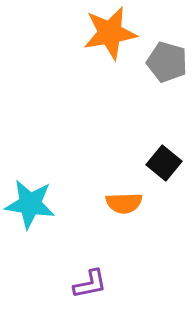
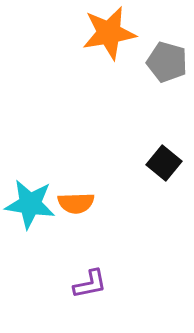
orange star: moved 1 px left
orange semicircle: moved 48 px left
